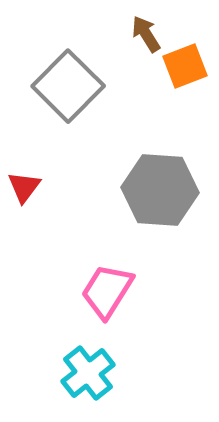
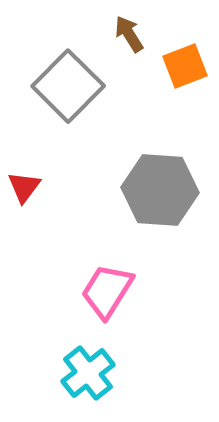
brown arrow: moved 17 px left
